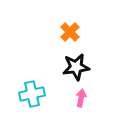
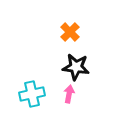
black star: rotated 16 degrees clockwise
pink arrow: moved 12 px left, 4 px up
